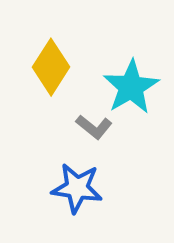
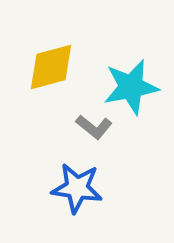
yellow diamond: rotated 42 degrees clockwise
cyan star: rotated 20 degrees clockwise
